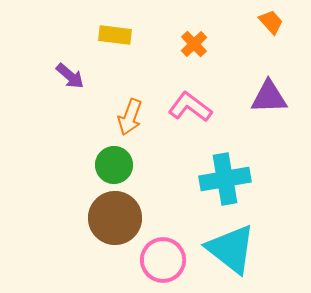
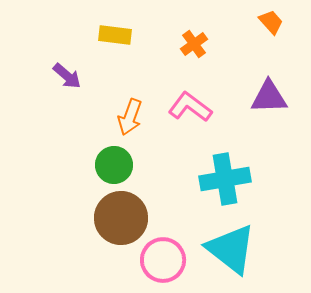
orange cross: rotated 8 degrees clockwise
purple arrow: moved 3 px left
brown circle: moved 6 px right
